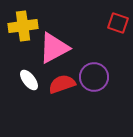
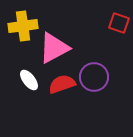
red square: moved 1 px right
